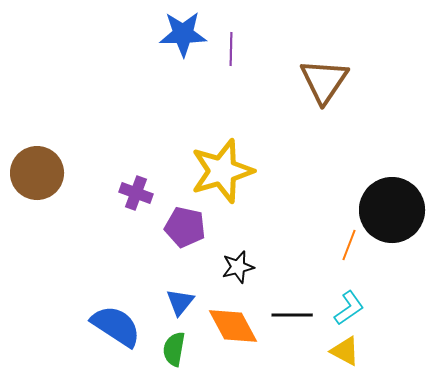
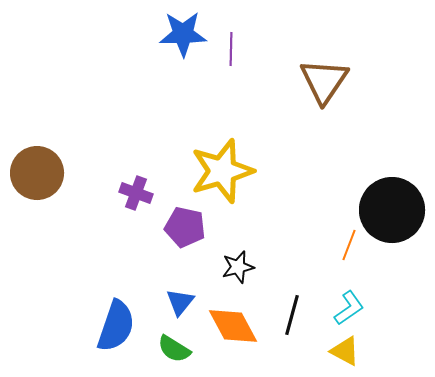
black line: rotated 75 degrees counterclockwise
blue semicircle: rotated 76 degrees clockwise
green semicircle: rotated 68 degrees counterclockwise
